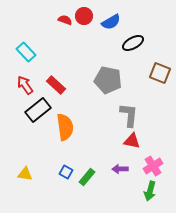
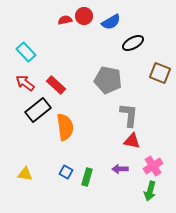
red semicircle: rotated 32 degrees counterclockwise
red arrow: moved 2 px up; rotated 18 degrees counterclockwise
green rectangle: rotated 24 degrees counterclockwise
